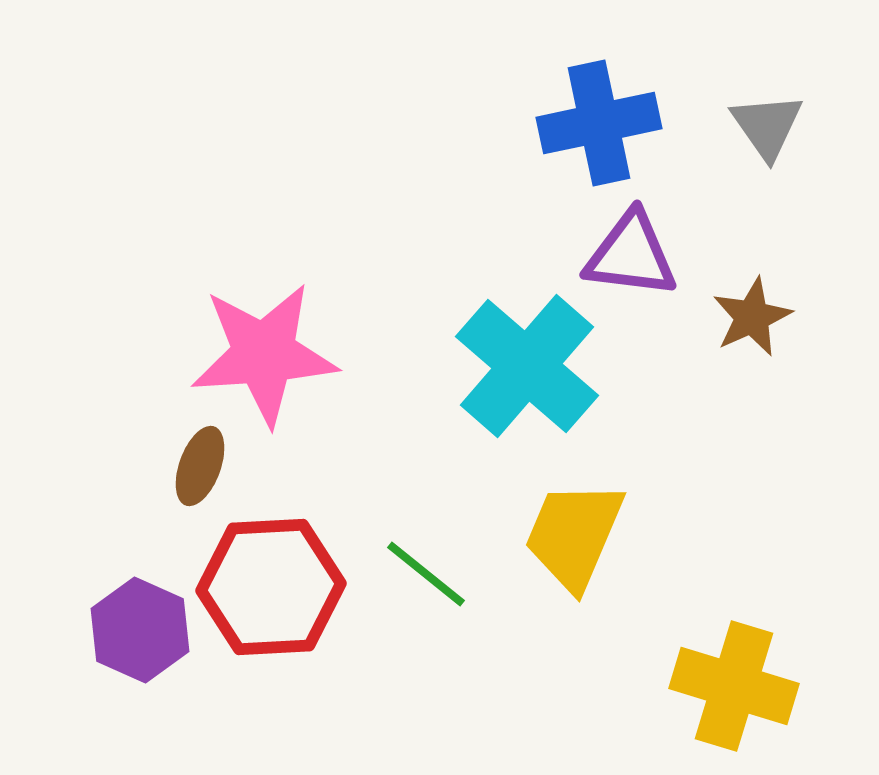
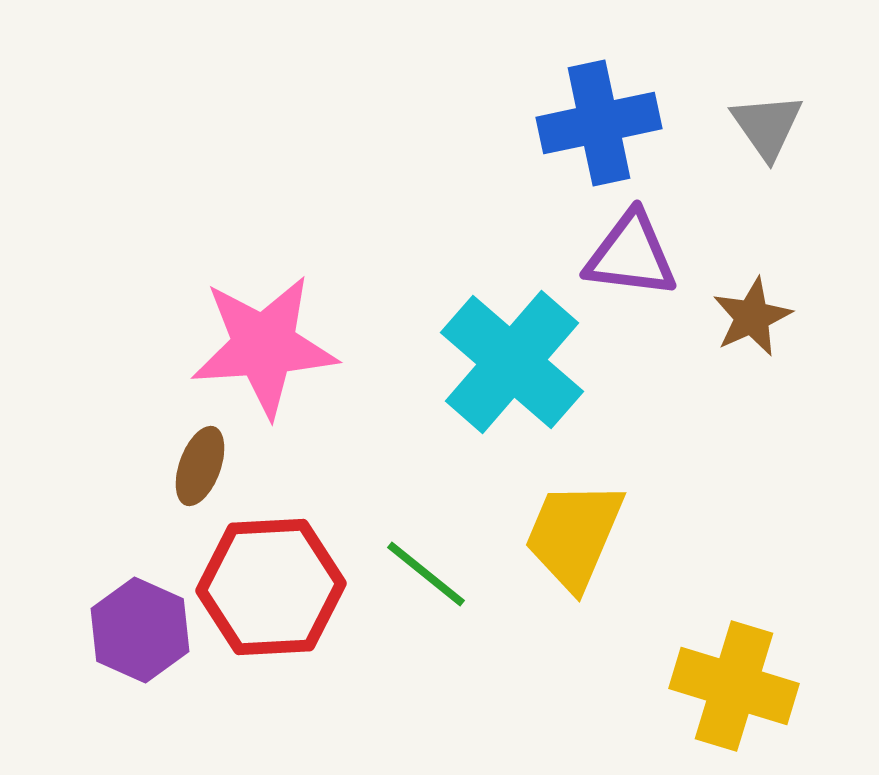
pink star: moved 8 px up
cyan cross: moved 15 px left, 4 px up
